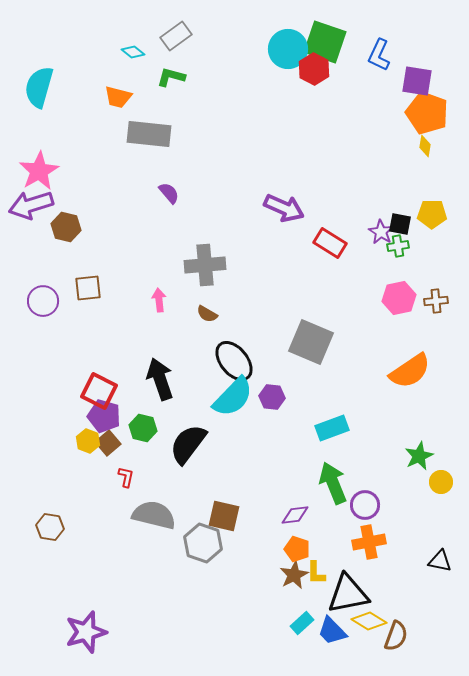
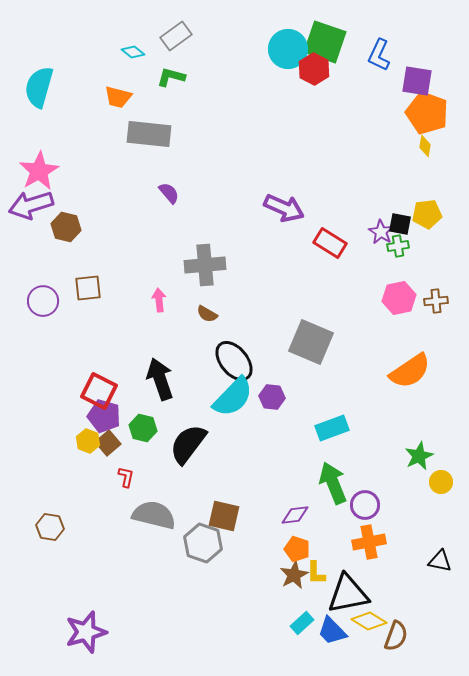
yellow pentagon at (432, 214): moved 5 px left; rotated 8 degrees counterclockwise
